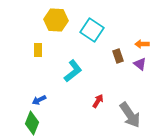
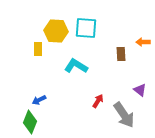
yellow hexagon: moved 11 px down
cyan square: moved 6 px left, 2 px up; rotated 30 degrees counterclockwise
orange arrow: moved 1 px right, 2 px up
yellow rectangle: moved 1 px up
brown rectangle: moved 3 px right, 2 px up; rotated 16 degrees clockwise
purple triangle: moved 26 px down
cyan L-shape: moved 3 px right, 5 px up; rotated 110 degrees counterclockwise
gray arrow: moved 6 px left
green diamond: moved 2 px left, 1 px up
